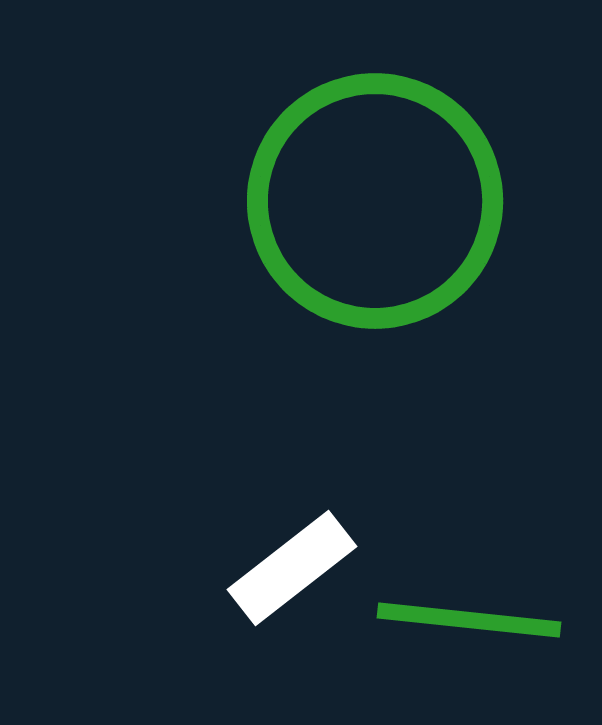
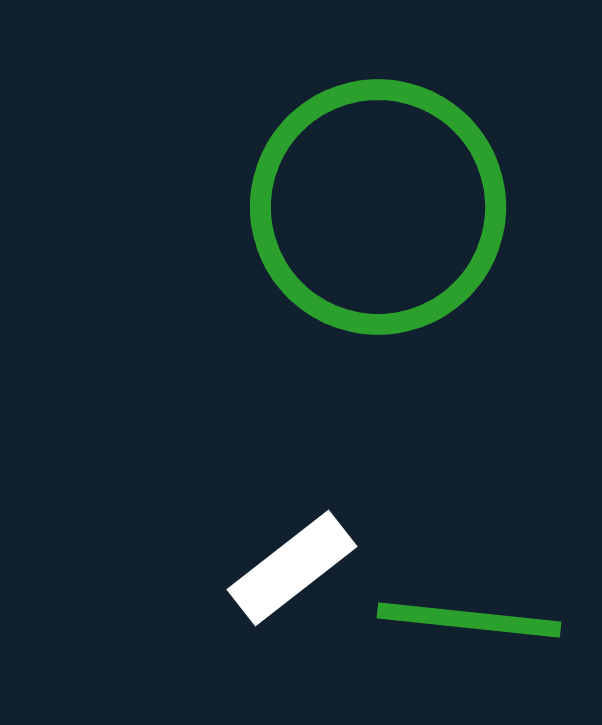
green circle: moved 3 px right, 6 px down
